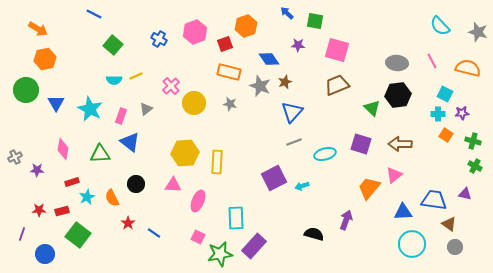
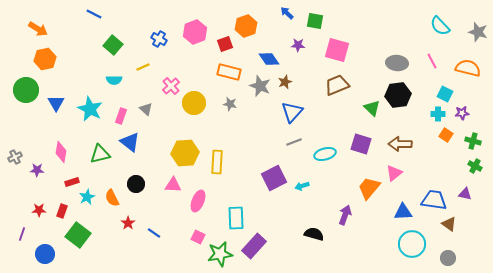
yellow line at (136, 76): moved 7 px right, 9 px up
gray triangle at (146, 109): rotated 40 degrees counterclockwise
pink diamond at (63, 149): moved 2 px left, 3 px down
green triangle at (100, 154): rotated 10 degrees counterclockwise
pink triangle at (394, 175): moved 2 px up
red rectangle at (62, 211): rotated 56 degrees counterclockwise
purple arrow at (346, 220): moved 1 px left, 5 px up
gray circle at (455, 247): moved 7 px left, 11 px down
